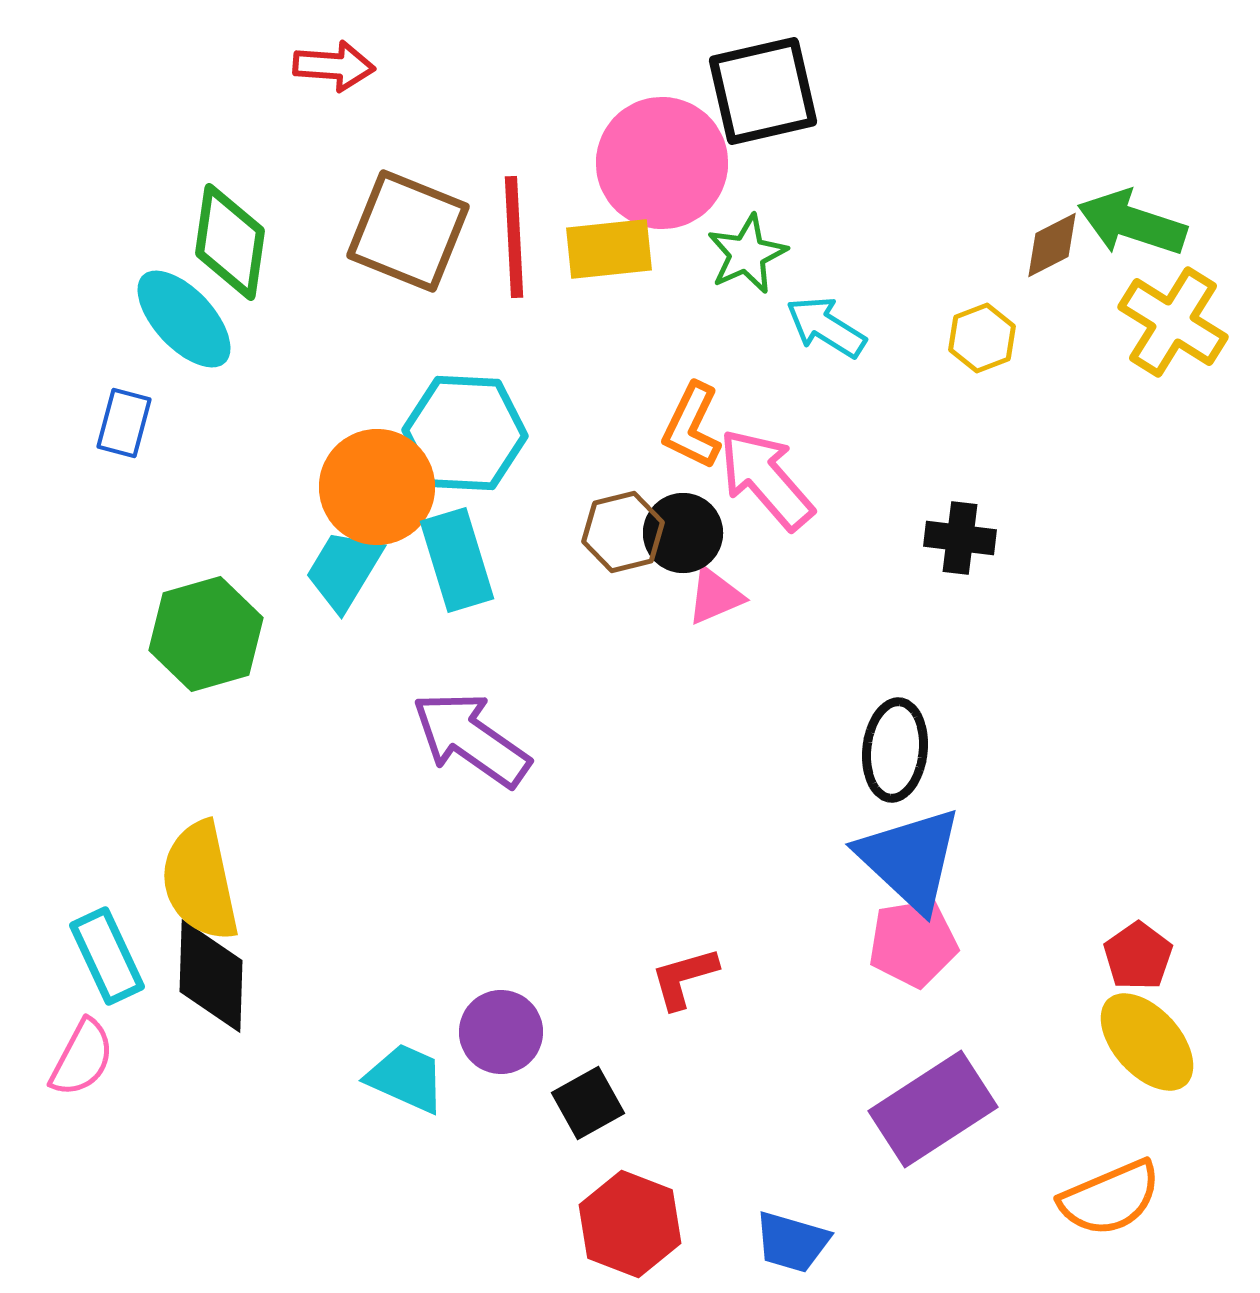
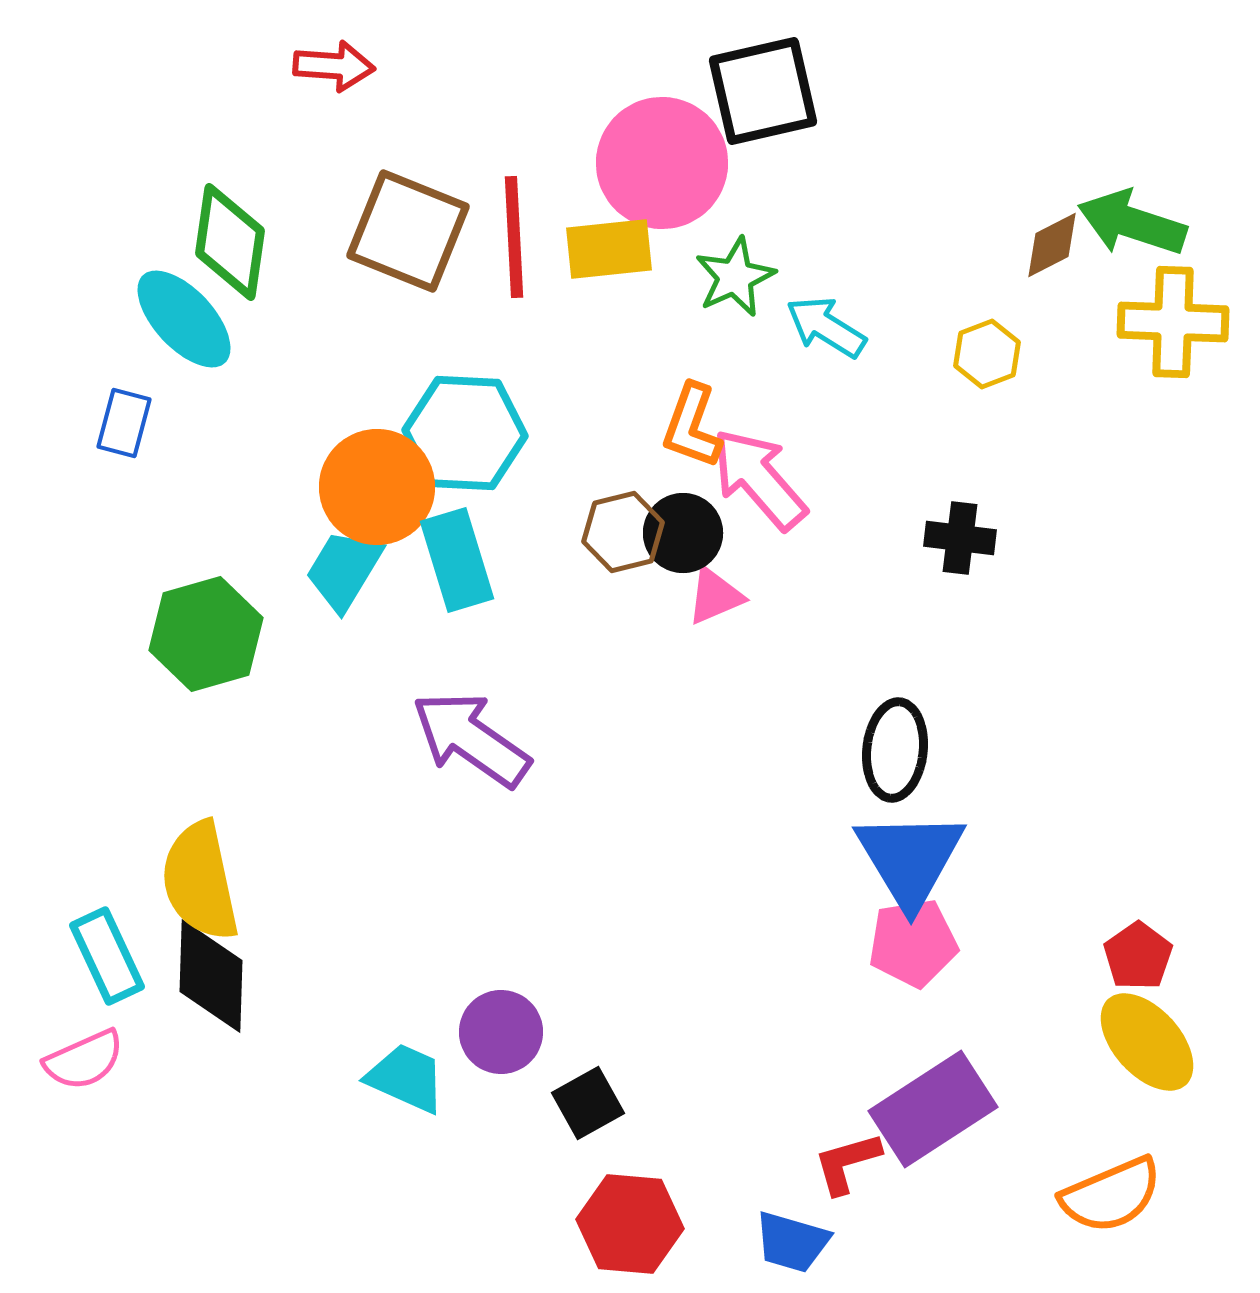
green star at (747, 254): moved 12 px left, 23 px down
yellow cross at (1173, 322): rotated 30 degrees counterclockwise
yellow hexagon at (982, 338): moved 5 px right, 16 px down
orange L-shape at (692, 426): rotated 6 degrees counterclockwise
pink arrow at (766, 479): moved 7 px left
blue triangle at (910, 859): rotated 16 degrees clockwise
red L-shape at (684, 978): moved 163 px right, 185 px down
pink semicircle at (82, 1058): moved 2 px right, 2 px down; rotated 38 degrees clockwise
orange semicircle at (1110, 1198): moved 1 px right, 3 px up
red hexagon at (630, 1224): rotated 16 degrees counterclockwise
